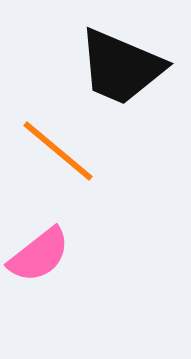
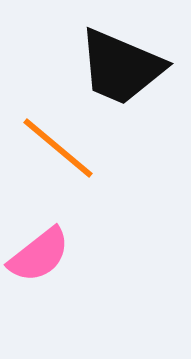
orange line: moved 3 px up
